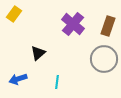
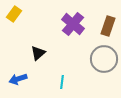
cyan line: moved 5 px right
